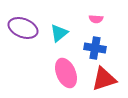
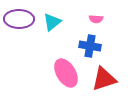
purple ellipse: moved 4 px left, 9 px up; rotated 20 degrees counterclockwise
cyan triangle: moved 7 px left, 11 px up
blue cross: moved 5 px left, 2 px up
pink ellipse: rotated 8 degrees counterclockwise
